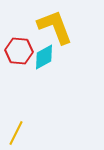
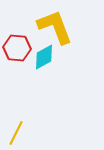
red hexagon: moved 2 px left, 3 px up
